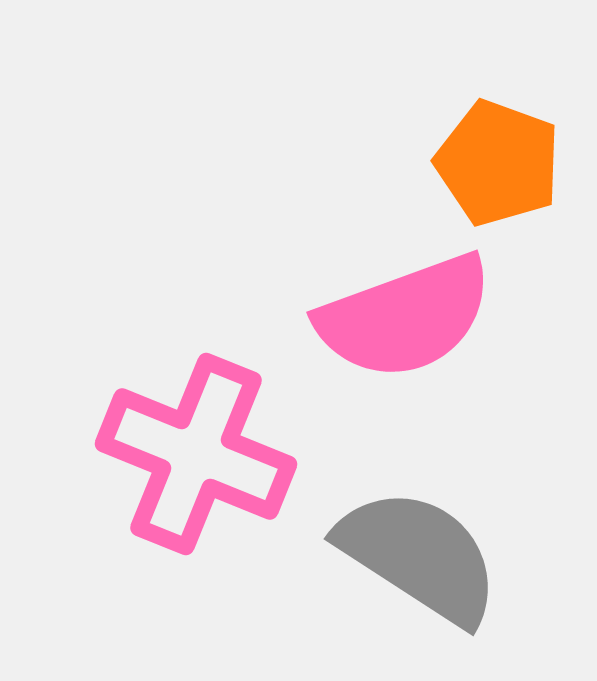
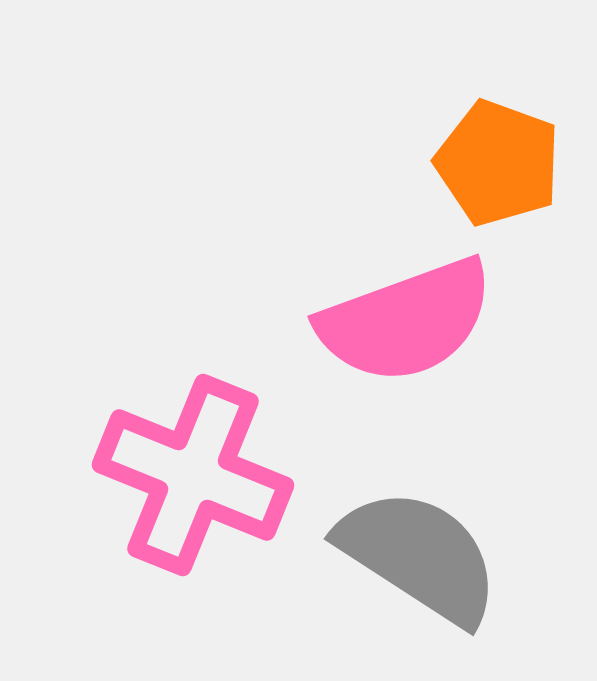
pink semicircle: moved 1 px right, 4 px down
pink cross: moved 3 px left, 21 px down
